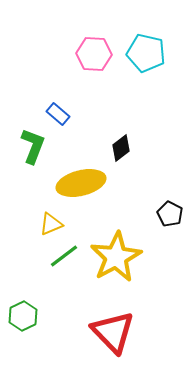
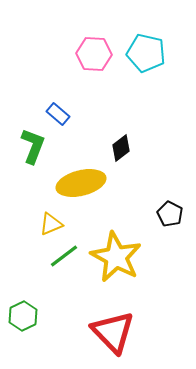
yellow star: rotated 15 degrees counterclockwise
